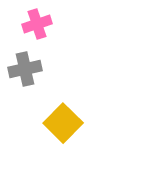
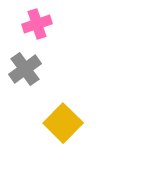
gray cross: rotated 24 degrees counterclockwise
